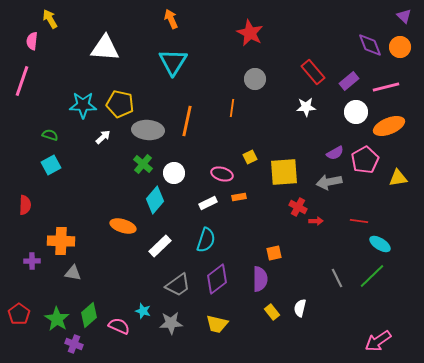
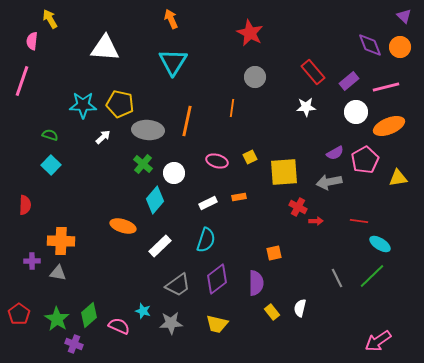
gray circle at (255, 79): moved 2 px up
cyan square at (51, 165): rotated 18 degrees counterclockwise
pink ellipse at (222, 174): moved 5 px left, 13 px up
gray triangle at (73, 273): moved 15 px left
purple semicircle at (260, 279): moved 4 px left, 4 px down
